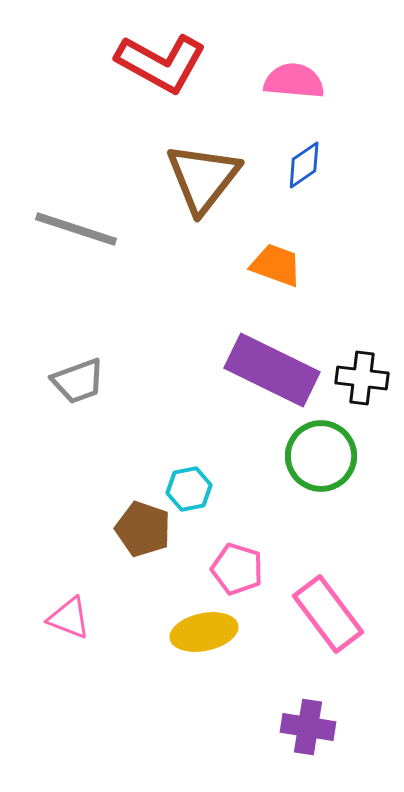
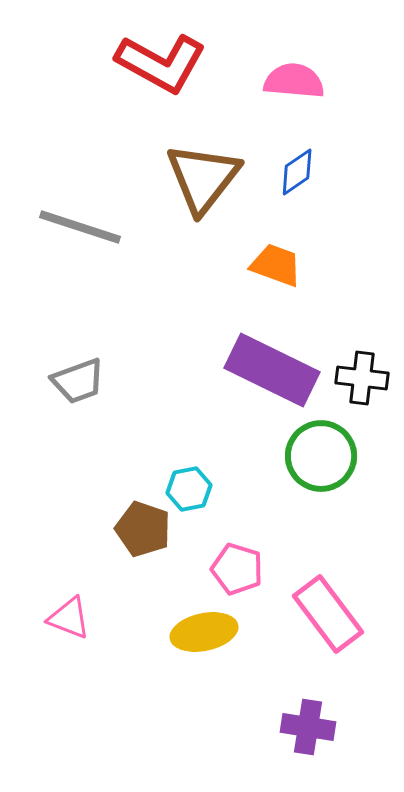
blue diamond: moved 7 px left, 7 px down
gray line: moved 4 px right, 2 px up
